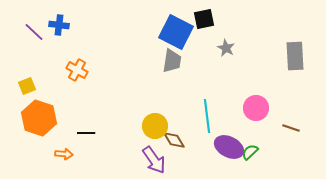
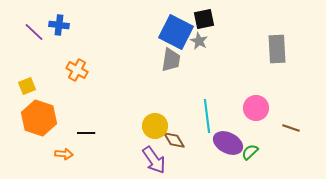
gray star: moved 27 px left, 7 px up
gray rectangle: moved 18 px left, 7 px up
gray trapezoid: moved 1 px left, 1 px up
purple ellipse: moved 1 px left, 4 px up
